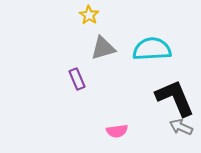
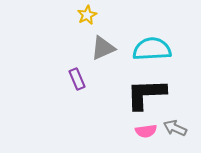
yellow star: moved 2 px left; rotated 12 degrees clockwise
gray triangle: rotated 8 degrees counterclockwise
black L-shape: moved 29 px left, 4 px up; rotated 69 degrees counterclockwise
gray arrow: moved 6 px left, 1 px down
pink semicircle: moved 29 px right
